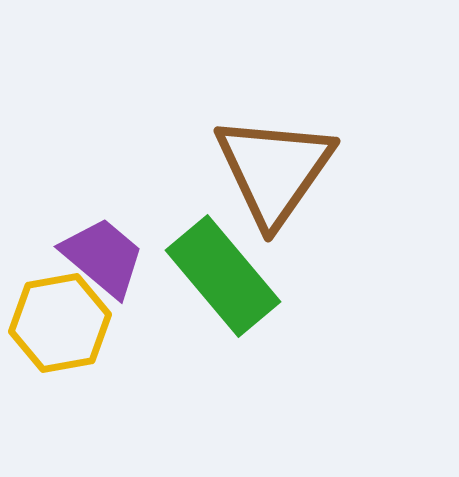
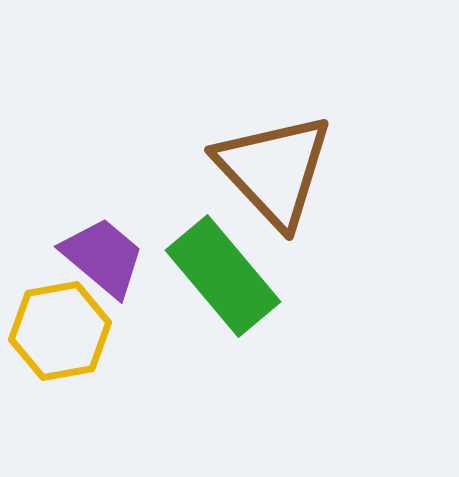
brown triangle: rotated 18 degrees counterclockwise
yellow hexagon: moved 8 px down
